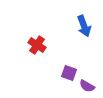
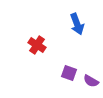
blue arrow: moved 7 px left, 2 px up
purple semicircle: moved 4 px right, 5 px up
